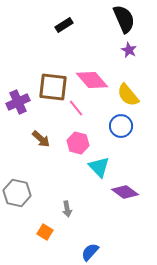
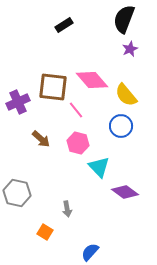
black semicircle: rotated 136 degrees counterclockwise
purple star: moved 1 px right, 1 px up; rotated 21 degrees clockwise
yellow semicircle: moved 2 px left
pink line: moved 2 px down
